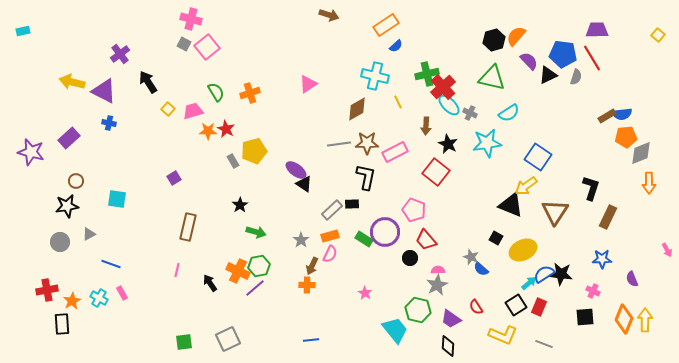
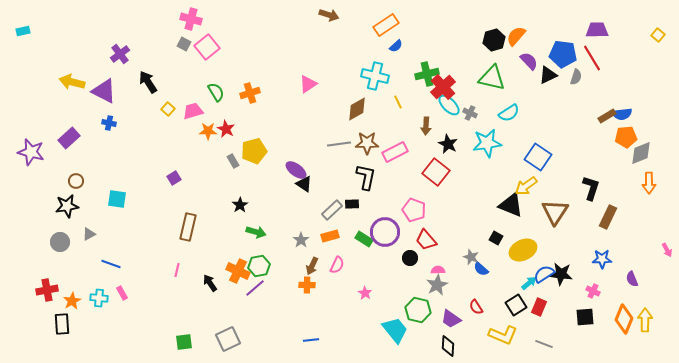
pink semicircle at (330, 254): moved 7 px right, 11 px down
cyan cross at (99, 298): rotated 24 degrees counterclockwise
